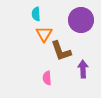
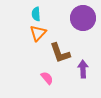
purple circle: moved 2 px right, 2 px up
orange triangle: moved 6 px left, 1 px up; rotated 12 degrees clockwise
brown L-shape: moved 1 px left, 2 px down
pink semicircle: rotated 144 degrees clockwise
